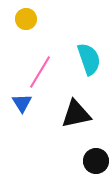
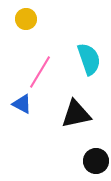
blue triangle: moved 1 px down; rotated 30 degrees counterclockwise
